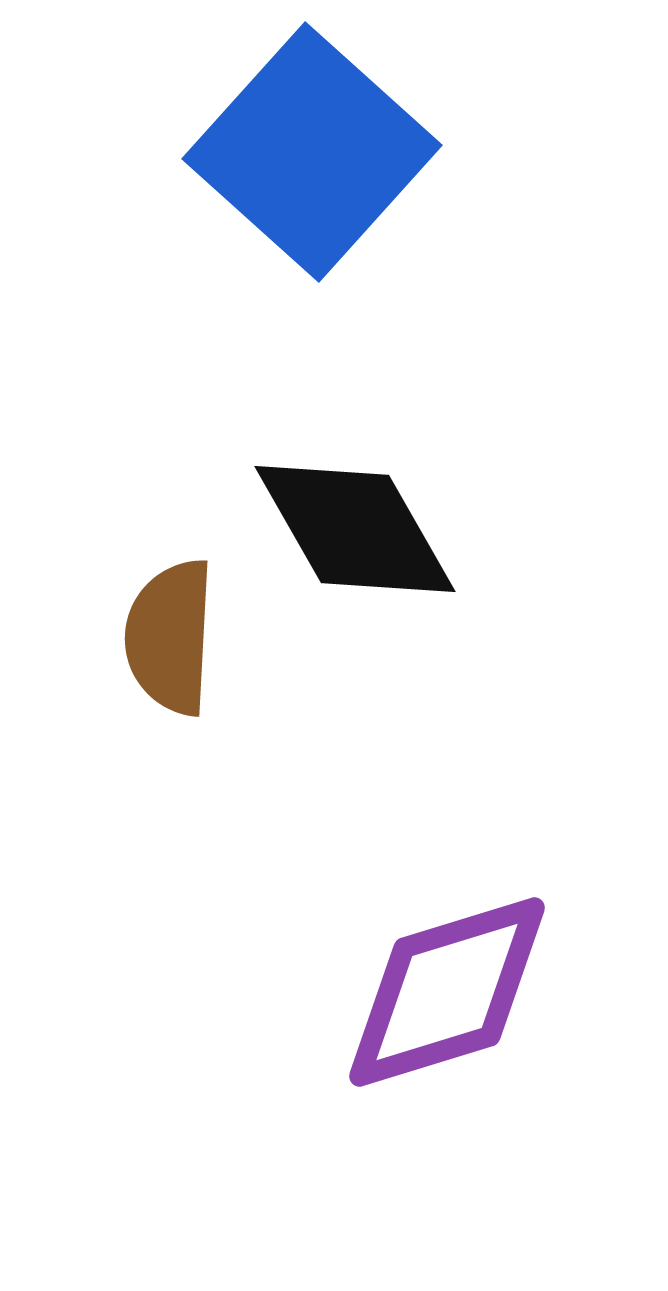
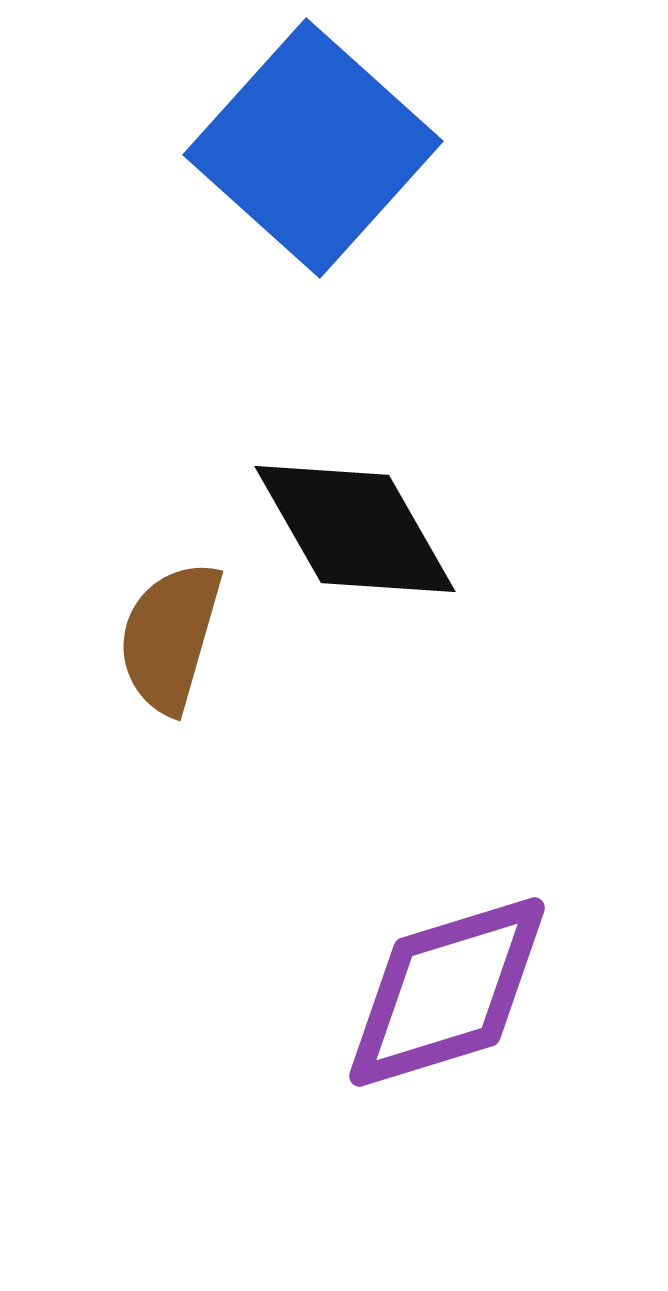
blue square: moved 1 px right, 4 px up
brown semicircle: rotated 13 degrees clockwise
